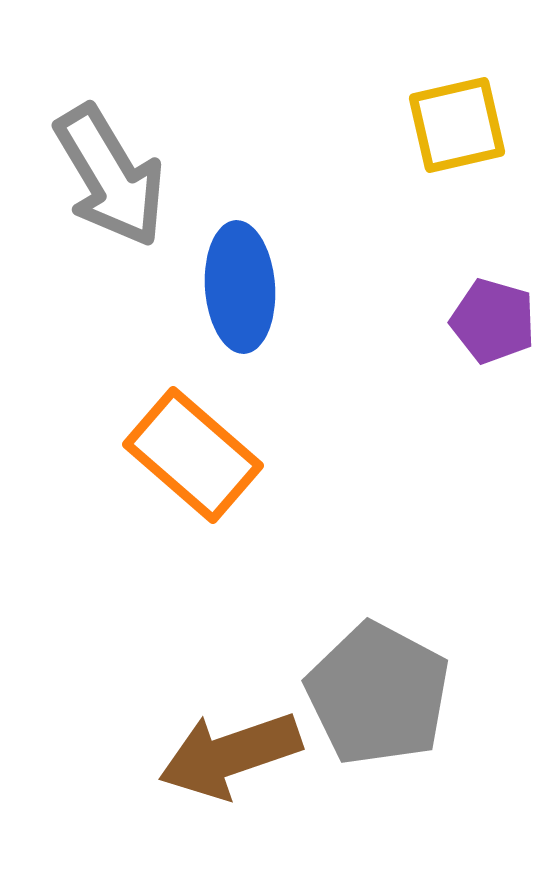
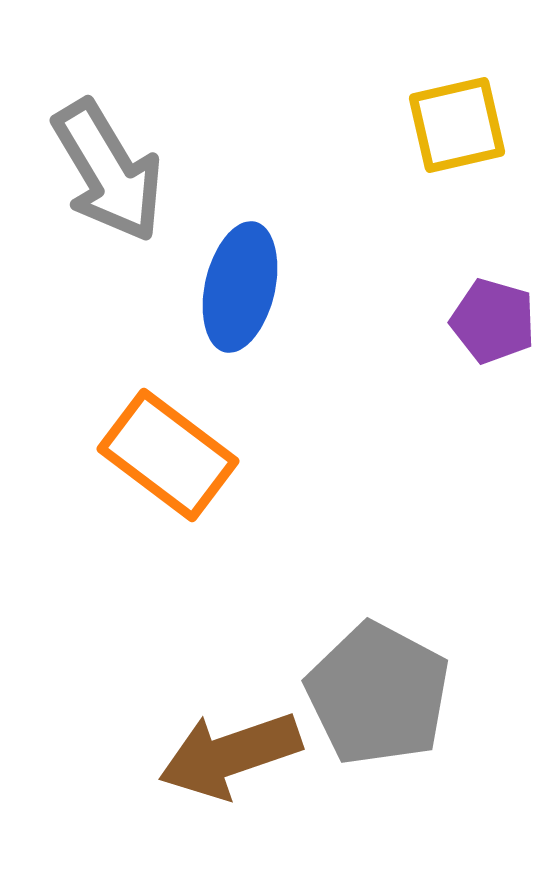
gray arrow: moved 2 px left, 5 px up
blue ellipse: rotated 17 degrees clockwise
orange rectangle: moved 25 px left; rotated 4 degrees counterclockwise
